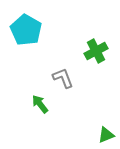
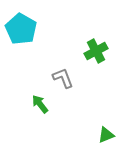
cyan pentagon: moved 5 px left, 1 px up
